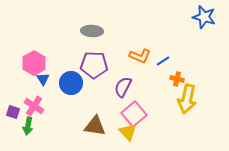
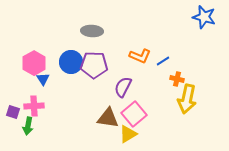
blue circle: moved 21 px up
pink cross: rotated 36 degrees counterclockwise
brown triangle: moved 13 px right, 8 px up
yellow triangle: moved 2 px down; rotated 42 degrees clockwise
